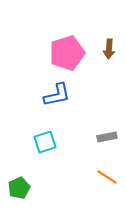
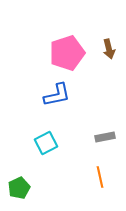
brown arrow: rotated 18 degrees counterclockwise
gray rectangle: moved 2 px left
cyan square: moved 1 px right, 1 px down; rotated 10 degrees counterclockwise
orange line: moved 7 px left; rotated 45 degrees clockwise
